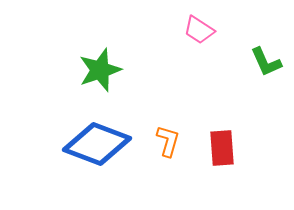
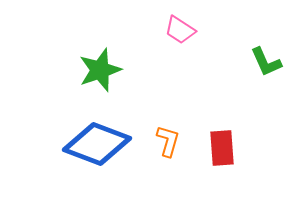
pink trapezoid: moved 19 px left
